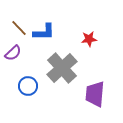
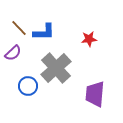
gray cross: moved 6 px left
